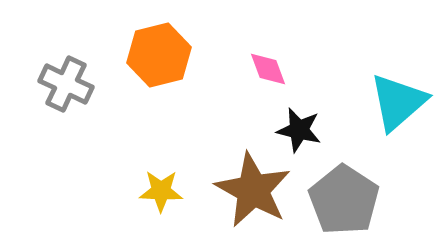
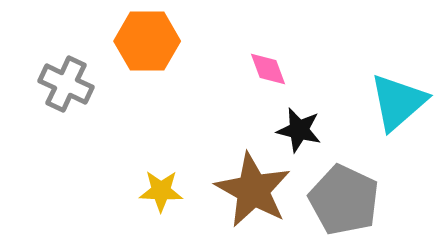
orange hexagon: moved 12 px left, 14 px up; rotated 14 degrees clockwise
gray pentagon: rotated 8 degrees counterclockwise
